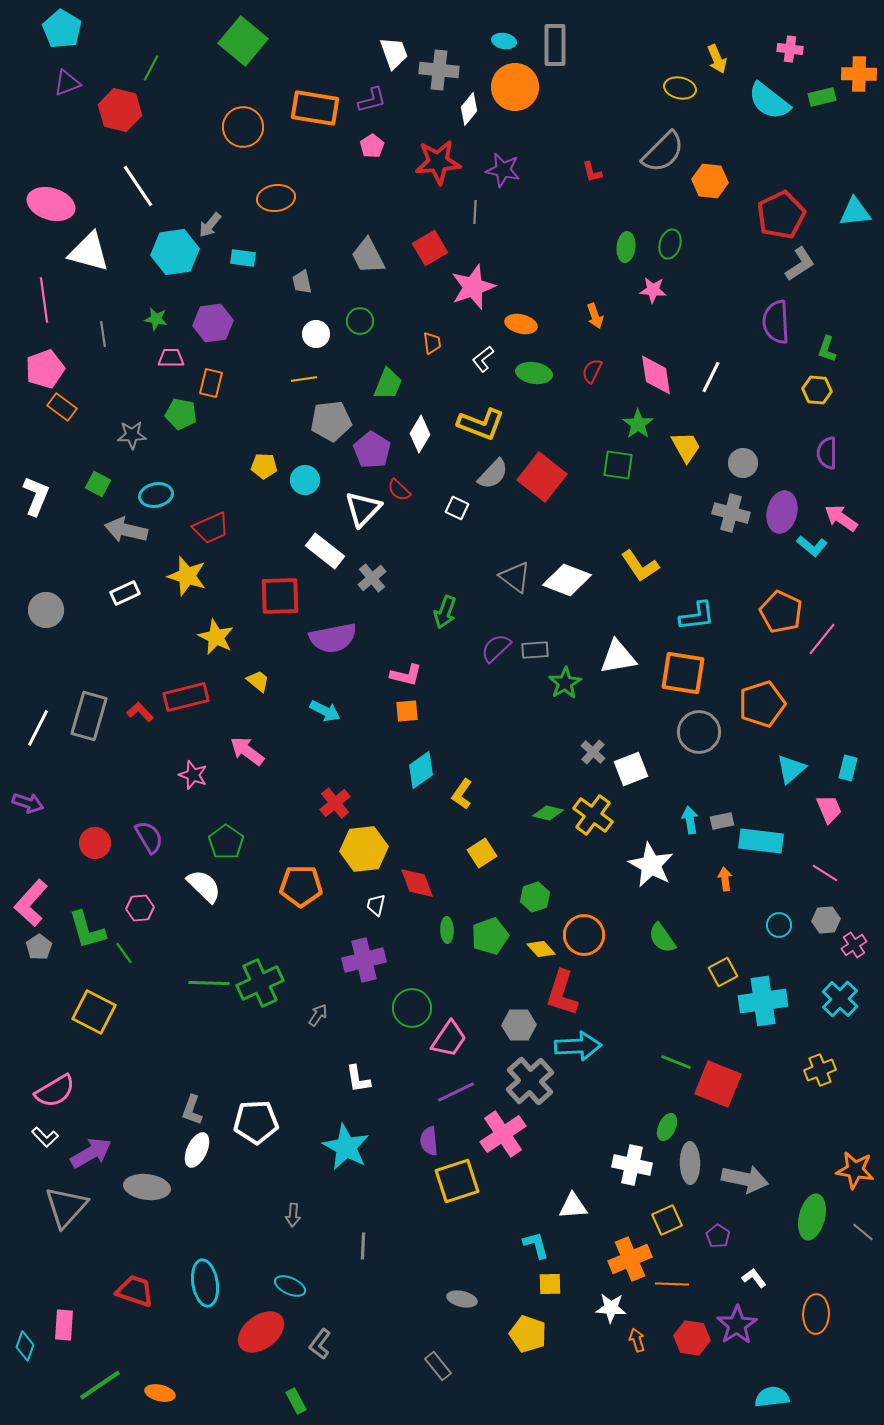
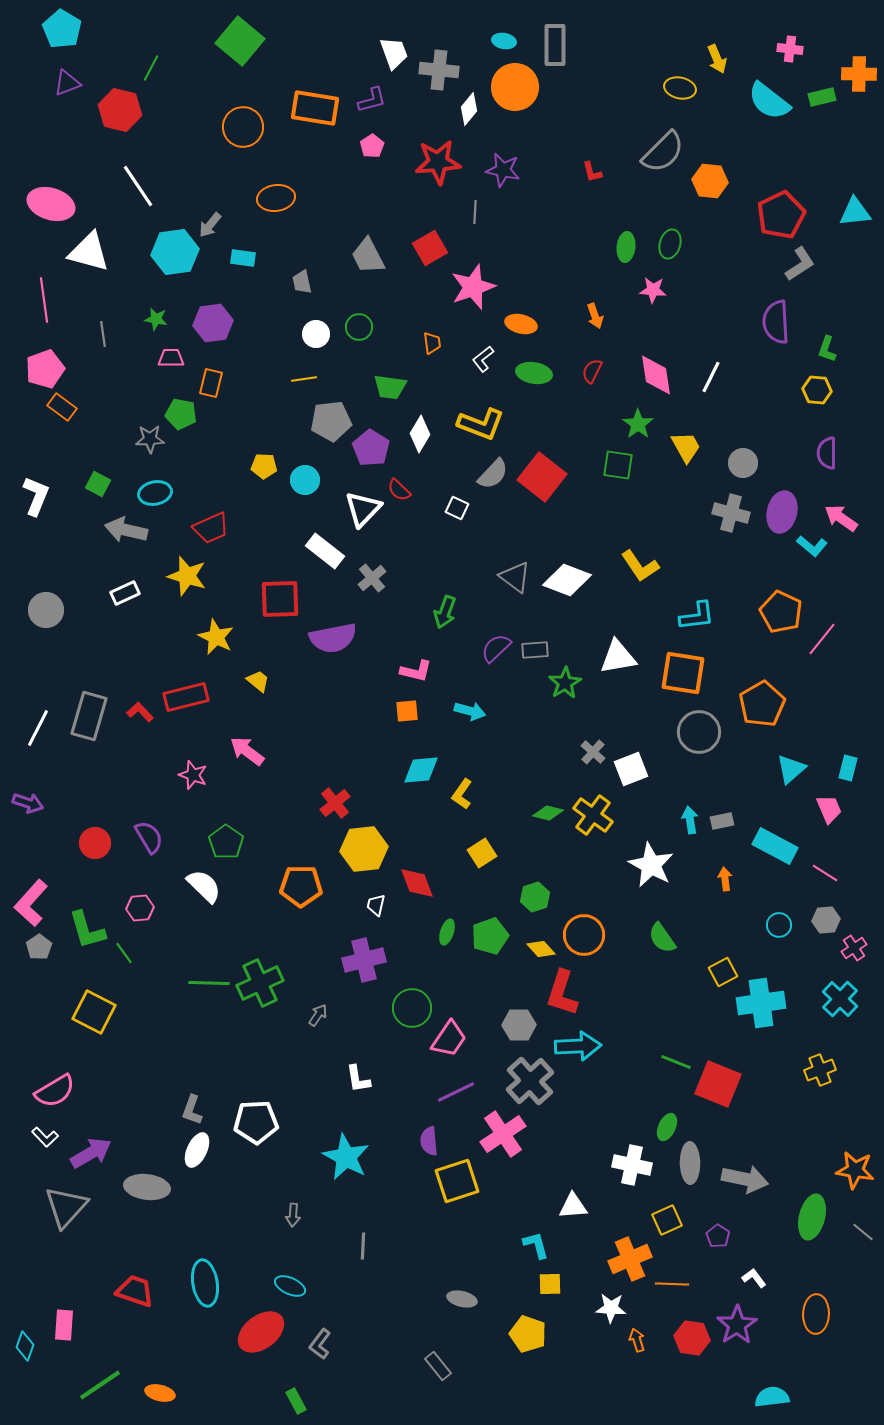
green square at (243, 41): moved 3 px left
green circle at (360, 321): moved 1 px left, 6 px down
green trapezoid at (388, 384): moved 2 px right, 3 px down; rotated 76 degrees clockwise
gray star at (132, 435): moved 18 px right, 4 px down
purple pentagon at (372, 450): moved 1 px left, 2 px up
cyan ellipse at (156, 495): moved 1 px left, 2 px up
red square at (280, 596): moved 3 px down
pink L-shape at (406, 675): moved 10 px right, 4 px up
orange pentagon at (762, 704): rotated 12 degrees counterclockwise
cyan arrow at (325, 711): moved 145 px right; rotated 12 degrees counterclockwise
cyan diamond at (421, 770): rotated 30 degrees clockwise
cyan rectangle at (761, 841): moved 14 px right, 5 px down; rotated 21 degrees clockwise
green ellipse at (447, 930): moved 2 px down; rotated 20 degrees clockwise
pink cross at (854, 945): moved 3 px down
cyan cross at (763, 1001): moved 2 px left, 2 px down
cyan star at (346, 1147): moved 10 px down
